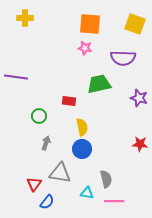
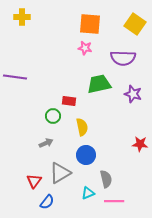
yellow cross: moved 3 px left, 1 px up
yellow square: rotated 15 degrees clockwise
purple line: moved 1 px left
purple star: moved 6 px left, 4 px up
green circle: moved 14 px right
gray arrow: rotated 48 degrees clockwise
blue circle: moved 4 px right, 6 px down
gray triangle: rotated 40 degrees counterclockwise
red triangle: moved 3 px up
cyan triangle: moved 1 px right; rotated 32 degrees counterclockwise
